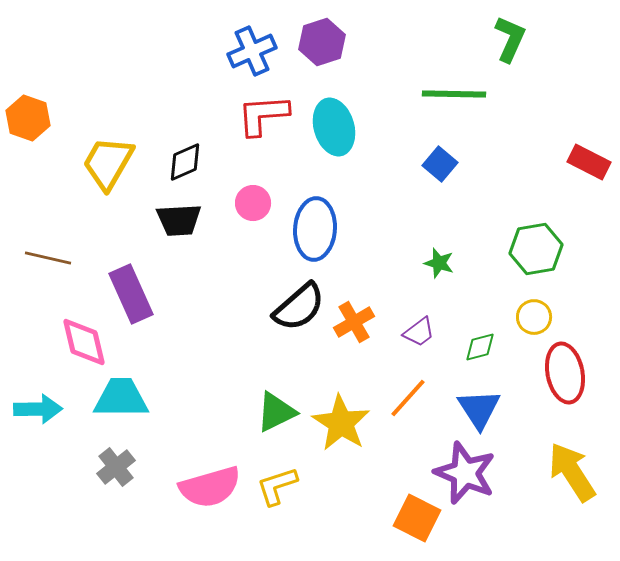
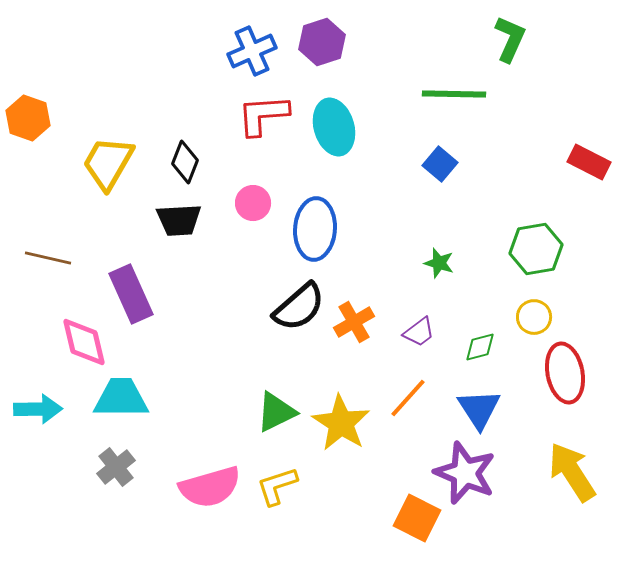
black diamond: rotated 45 degrees counterclockwise
